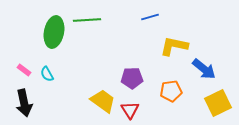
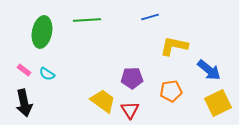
green ellipse: moved 12 px left
blue arrow: moved 5 px right, 1 px down
cyan semicircle: rotated 28 degrees counterclockwise
